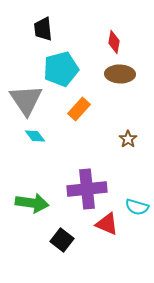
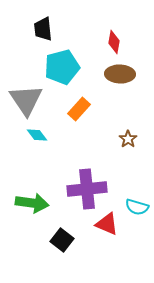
cyan pentagon: moved 1 px right, 2 px up
cyan diamond: moved 2 px right, 1 px up
